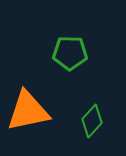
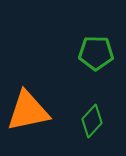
green pentagon: moved 26 px right
